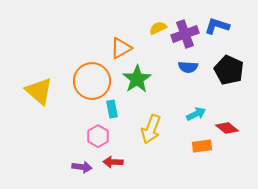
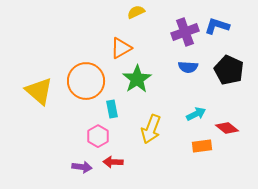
yellow semicircle: moved 22 px left, 16 px up
purple cross: moved 2 px up
orange circle: moved 6 px left
